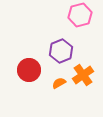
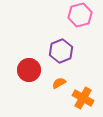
orange cross: moved 23 px down; rotated 25 degrees counterclockwise
